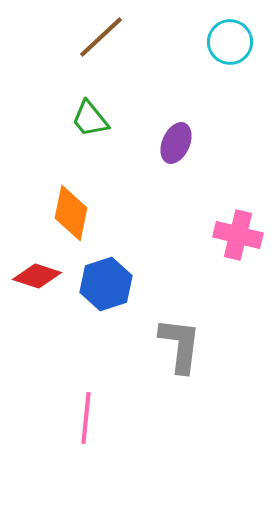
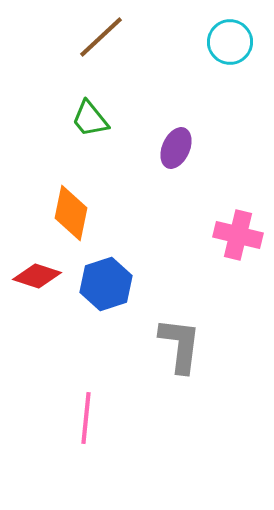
purple ellipse: moved 5 px down
